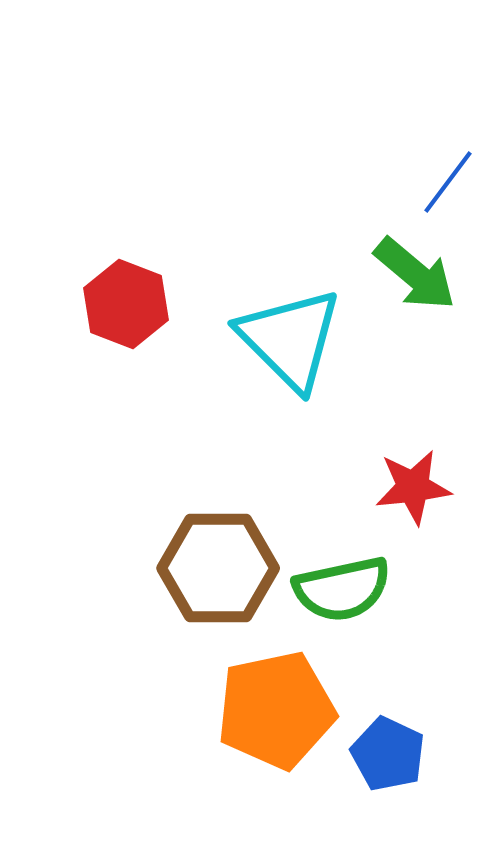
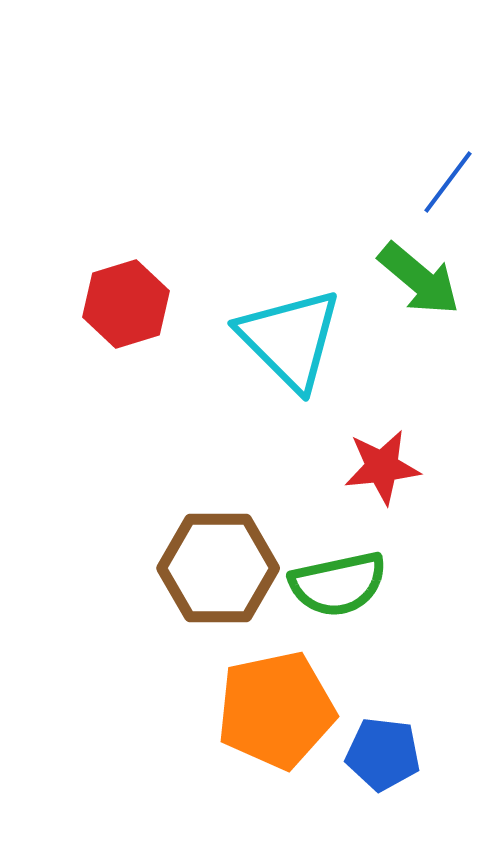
green arrow: moved 4 px right, 5 px down
red hexagon: rotated 22 degrees clockwise
red star: moved 31 px left, 20 px up
green semicircle: moved 4 px left, 5 px up
blue pentagon: moved 5 px left; rotated 18 degrees counterclockwise
